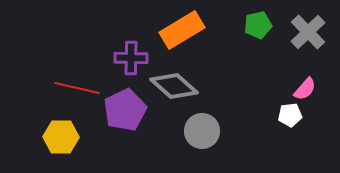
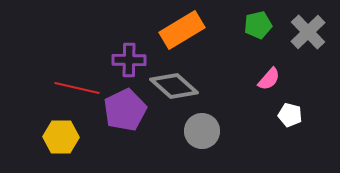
purple cross: moved 2 px left, 2 px down
pink semicircle: moved 36 px left, 10 px up
white pentagon: rotated 20 degrees clockwise
